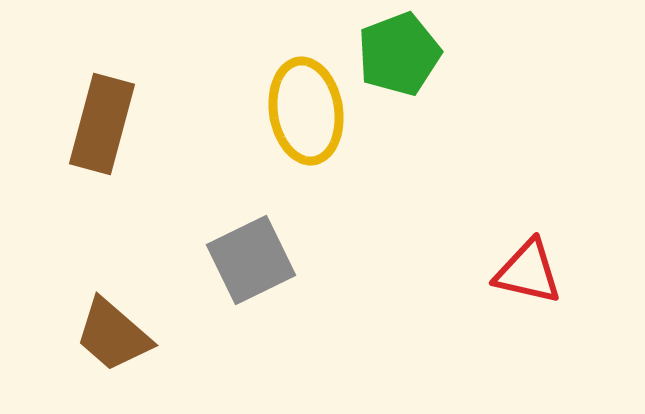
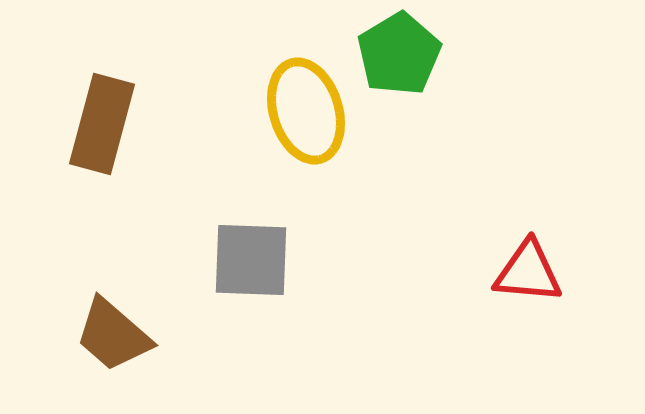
green pentagon: rotated 10 degrees counterclockwise
yellow ellipse: rotated 8 degrees counterclockwise
gray square: rotated 28 degrees clockwise
red triangle: rotated 8 degrees counterclockwise
